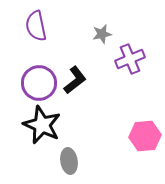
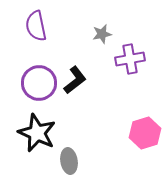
purple cross: rotated 12 degrees clockwise
black star: moved 5 px left, 8 px down
pink hexagon: moved 3 px up; rotated 12 degrees counterclockwise
